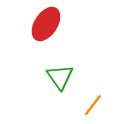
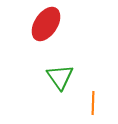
orange line: moved 2 px up; rotated 35 degrees counterclockwise
